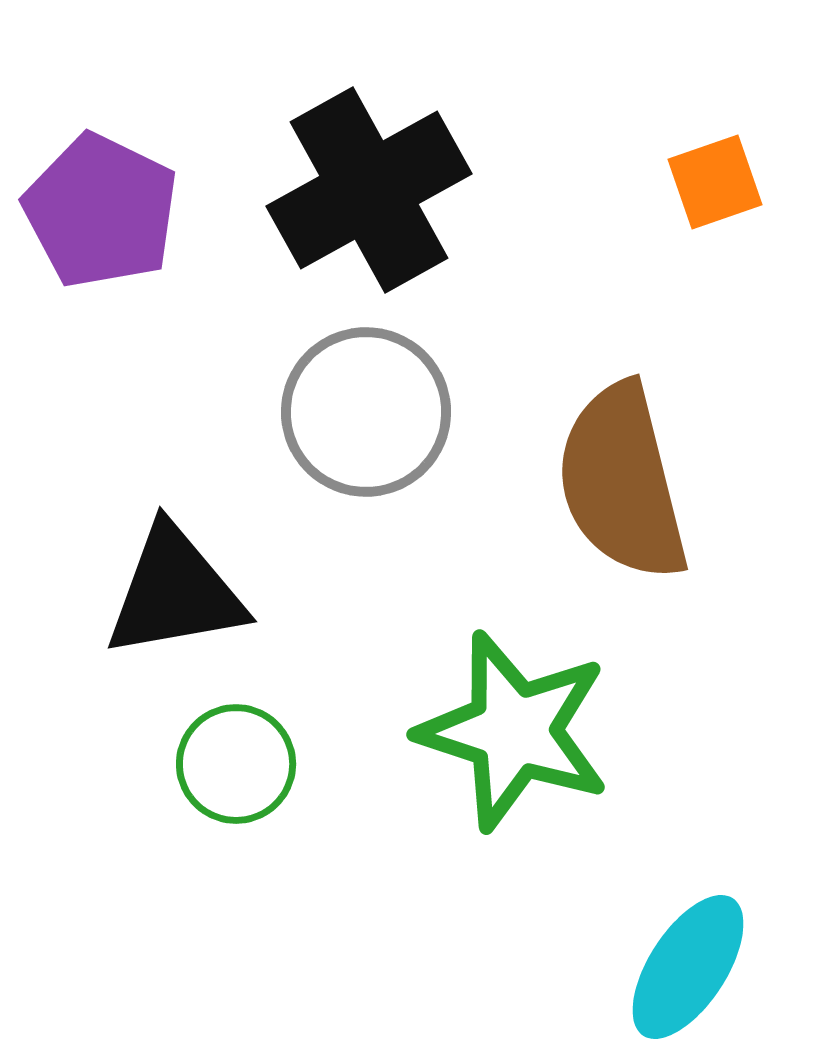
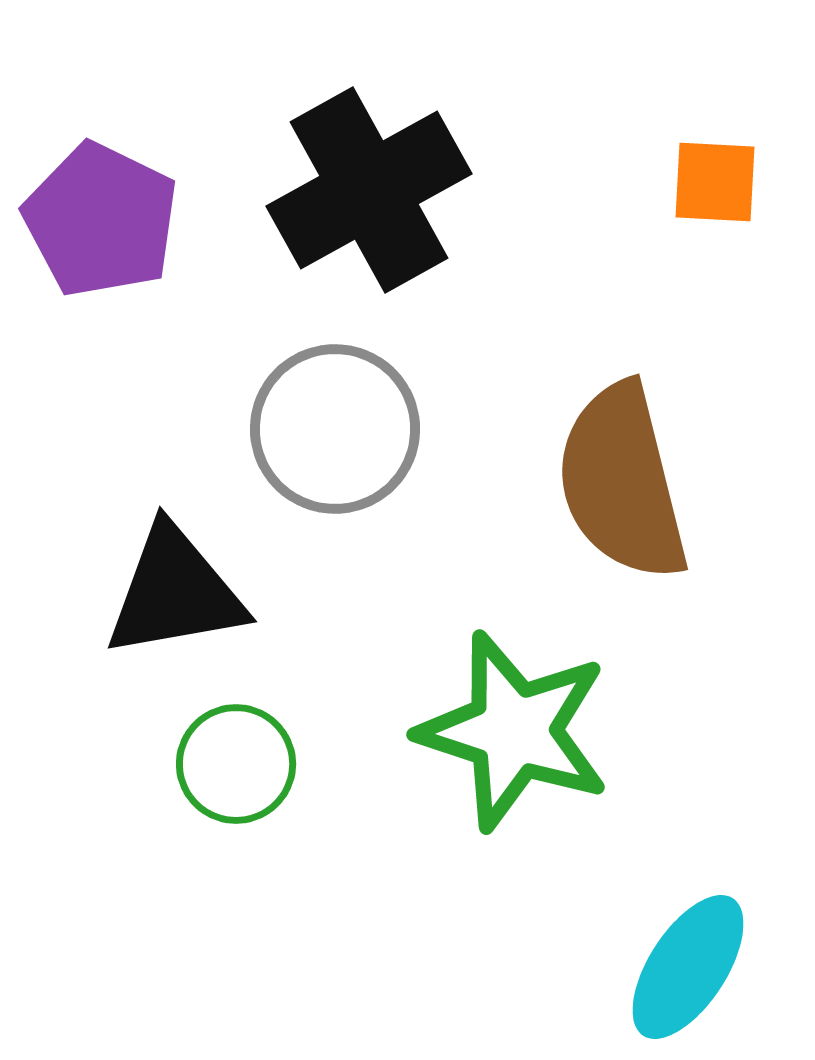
orange square: rotated 22 degrees clockwise
purple pentagon: moved 9 px down
gray circle: moved 31 px left, 17 px down
